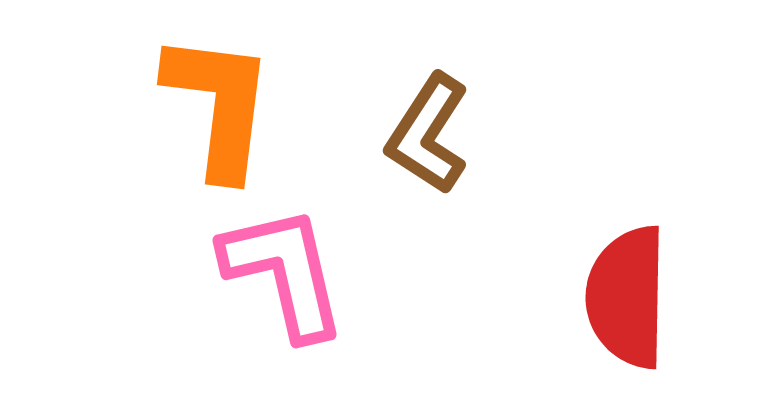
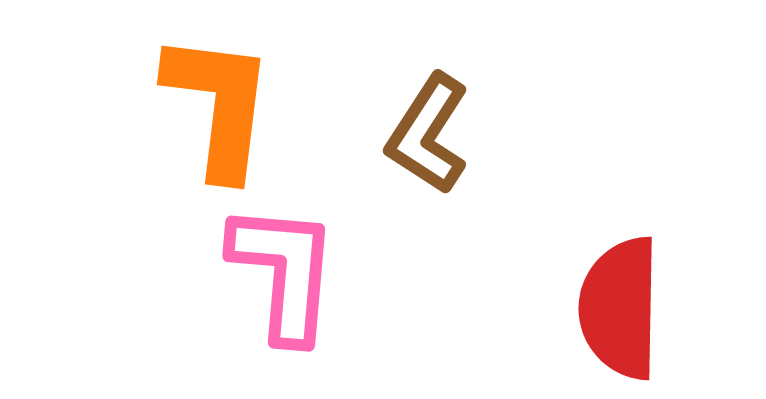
pink L-shape: rotated 18 degrees clockwise
red semicircle: moved 7 px left, 11 px down
